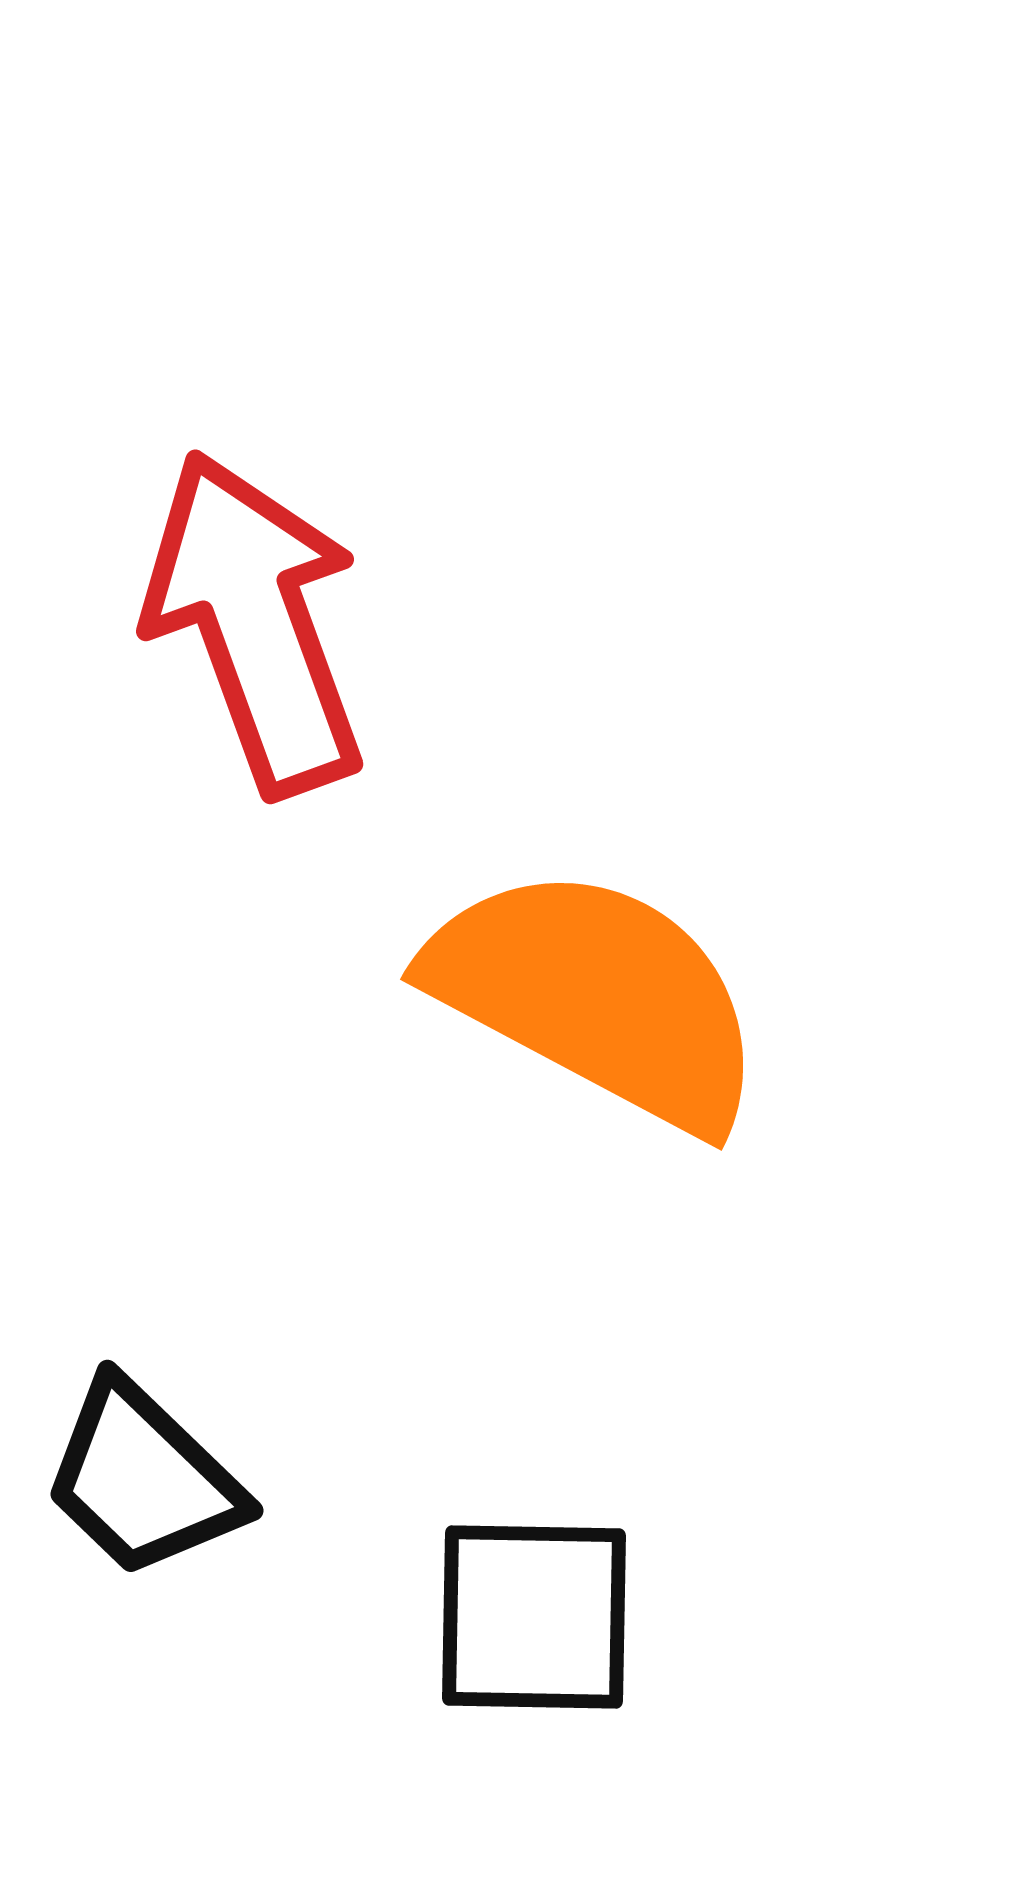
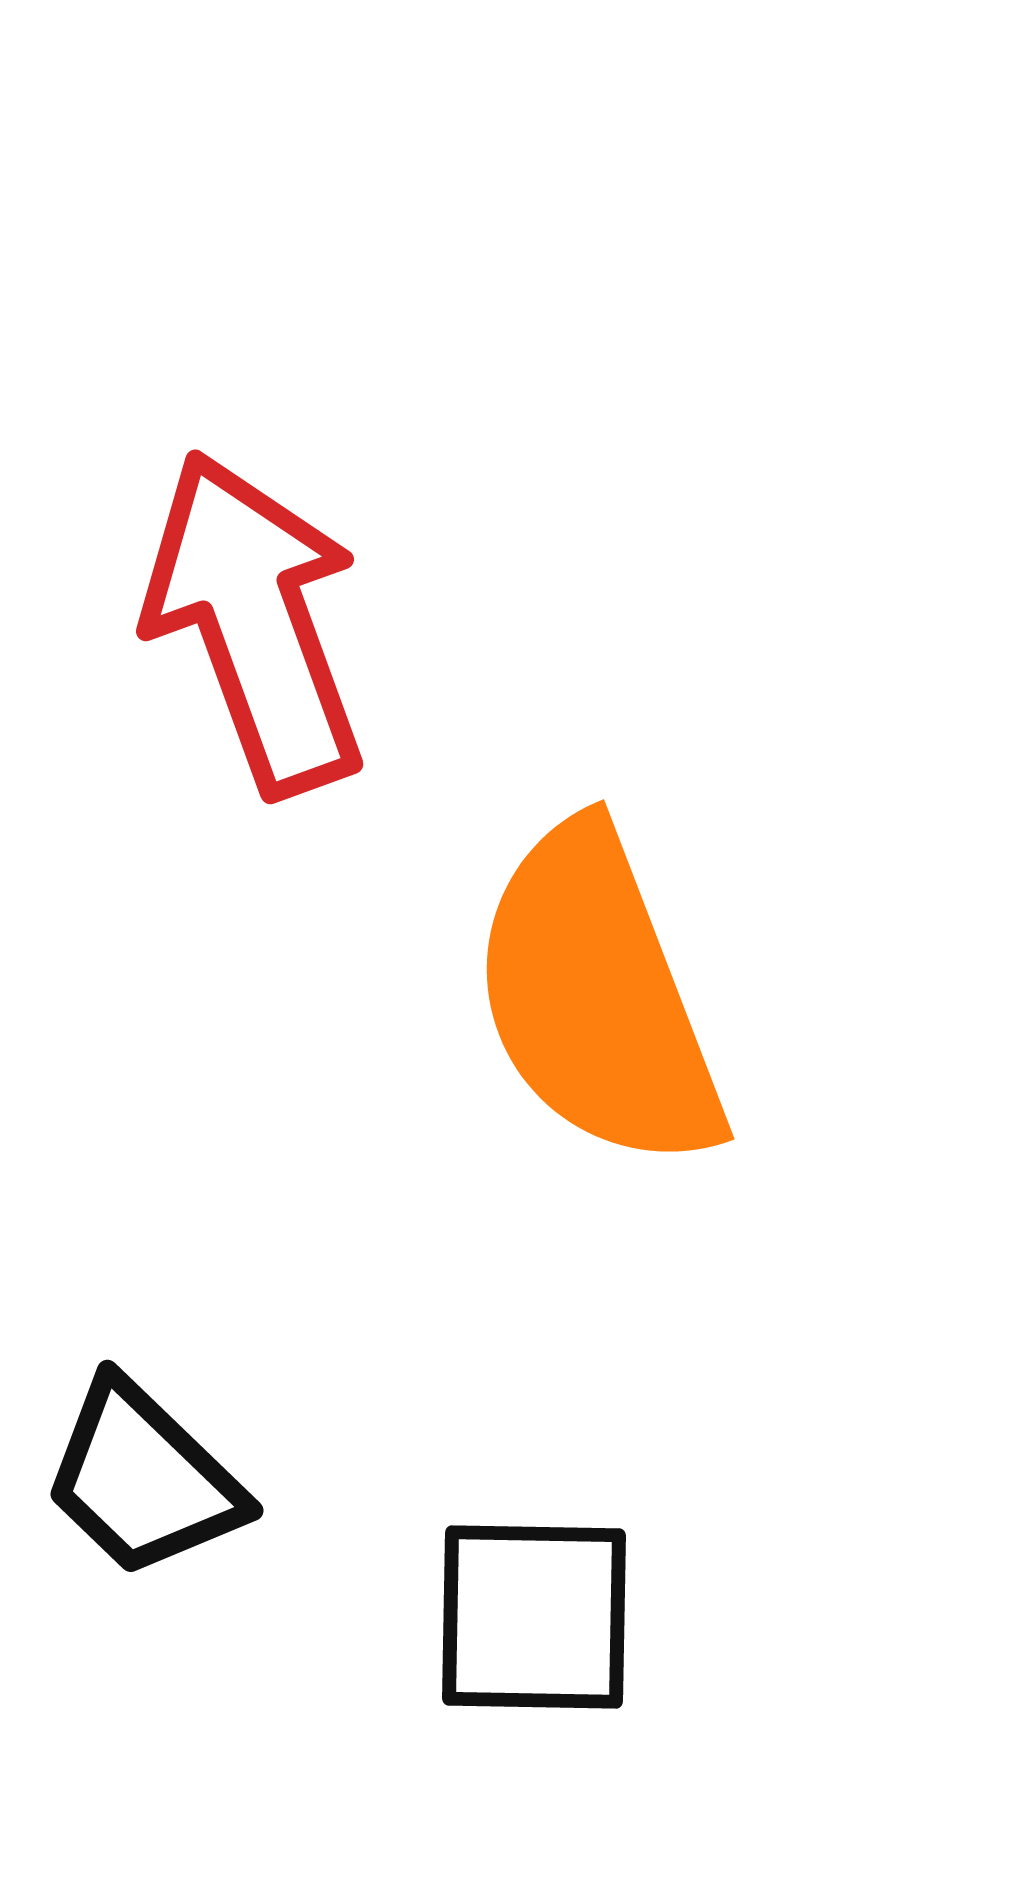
orange semicircle: rotated 139 degrees counterclockwise
